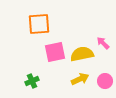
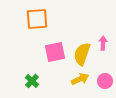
orange square: moved 2 px left, 5 px up
pink arrow: rotated 48 degrees clockwise
yellow semicircle: rotated 60 degrees counterclockwise
green cross: rotated 24 degrees counterclockwise
